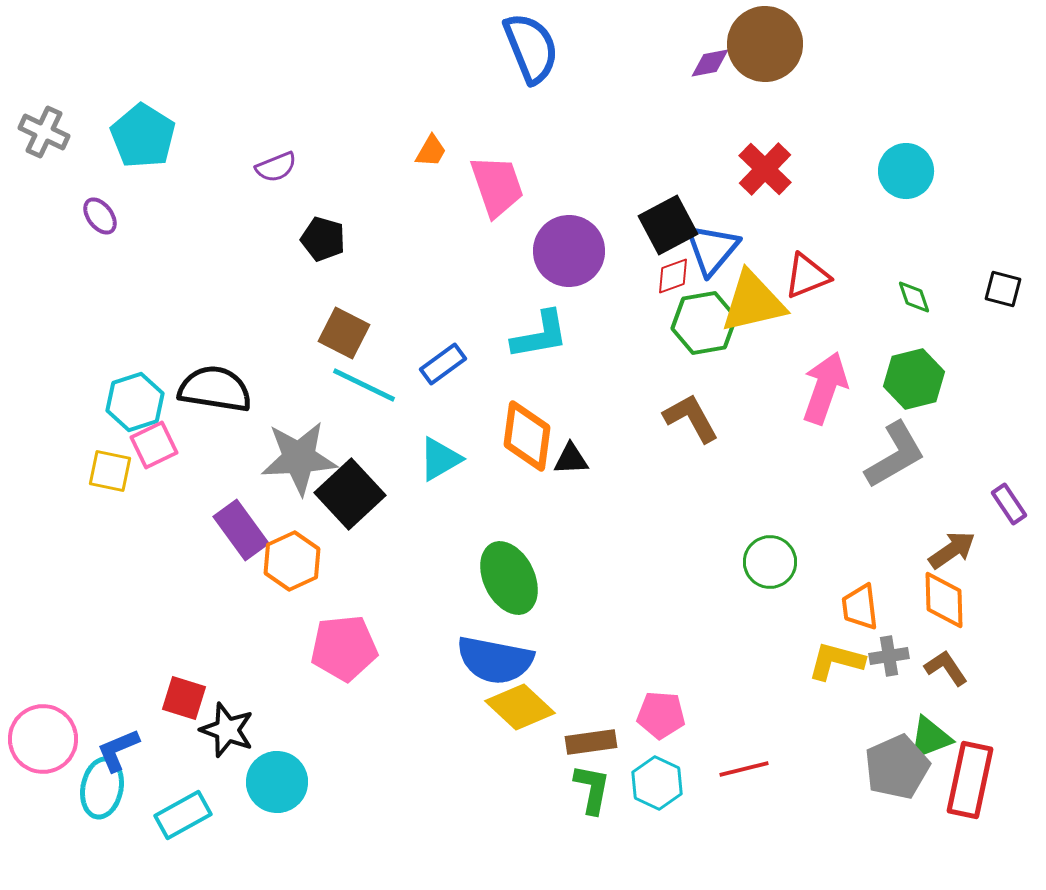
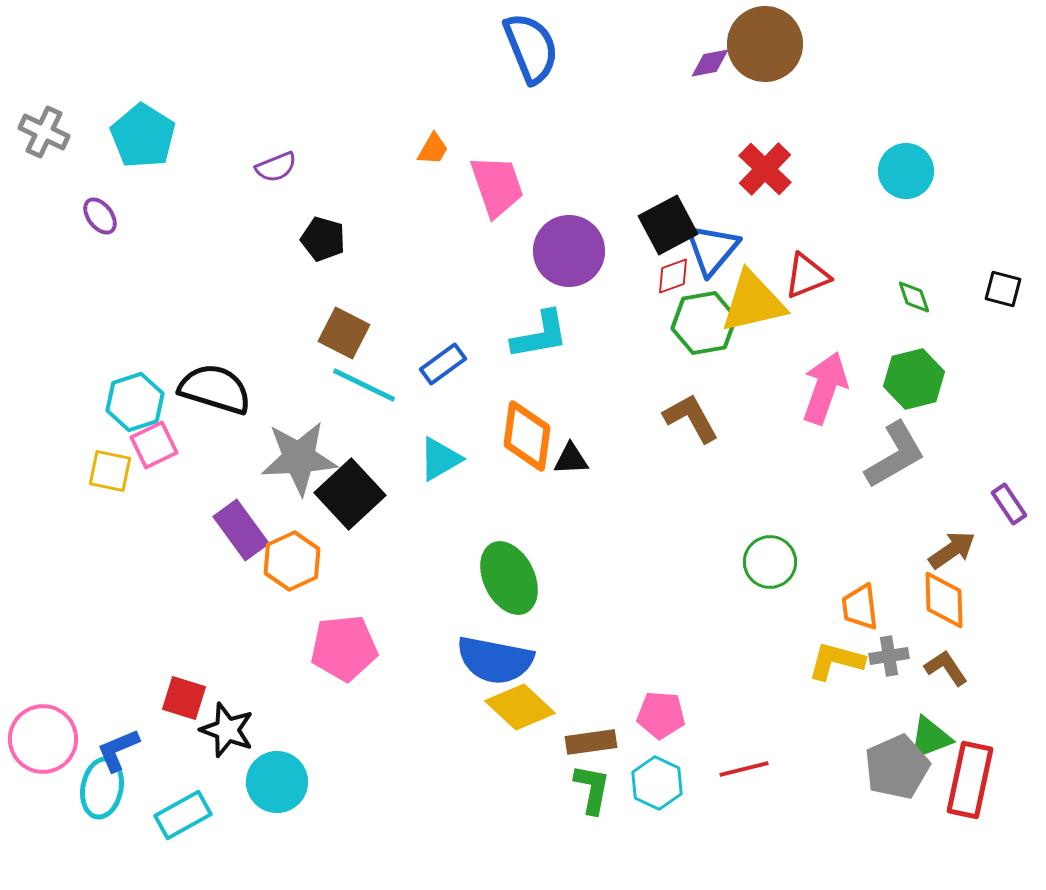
orange trapezoid at (431, 151): moved 2 px right, 2 px up
black semicircle at (215, 389): rotated 8 degrees clockwise
